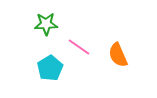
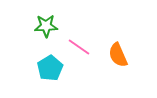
green star: moved 2 px down
